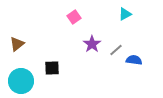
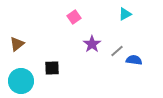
gray line: moved 1 px right, 1 px down
